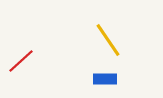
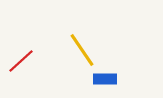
yellow line: moved 26 px left, 10 px down
